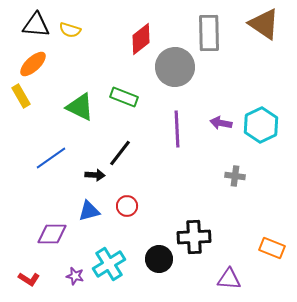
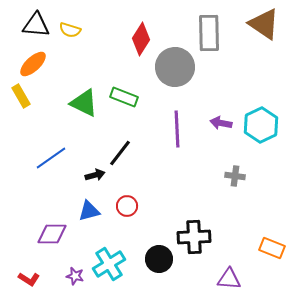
red diamond: rotated 20 degrees counterclockwise
green triangle: moved 4 px right, 4 px up
black arrow: rotated 18 degrees counterclockwise
